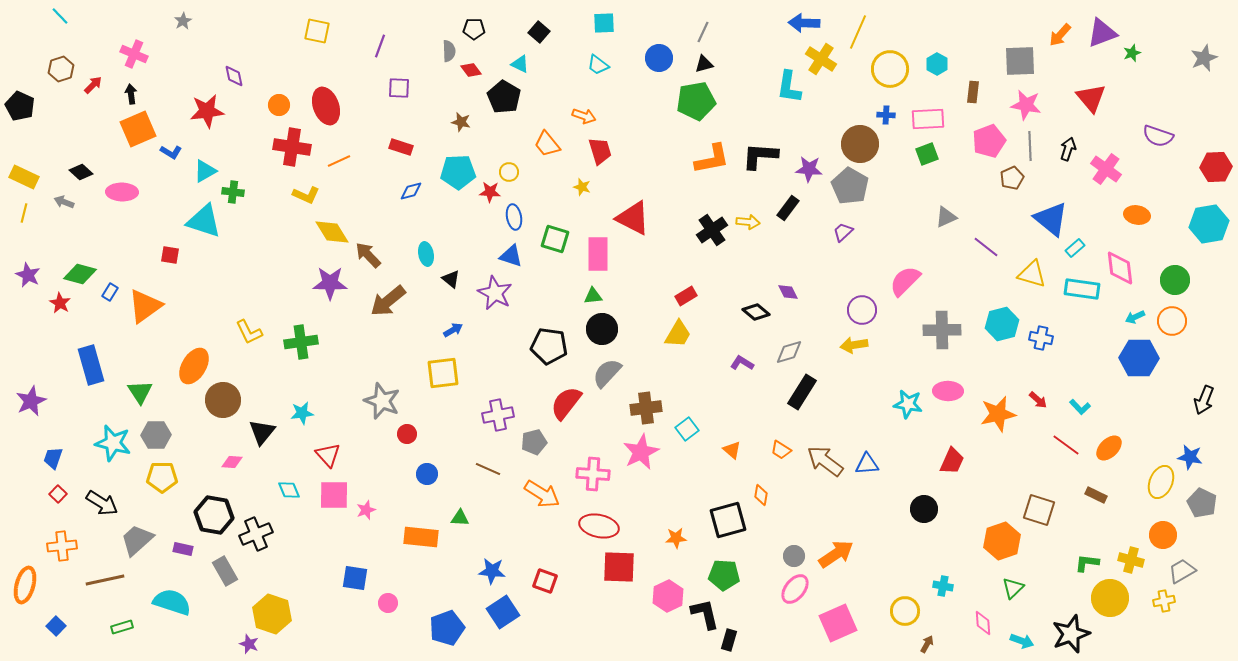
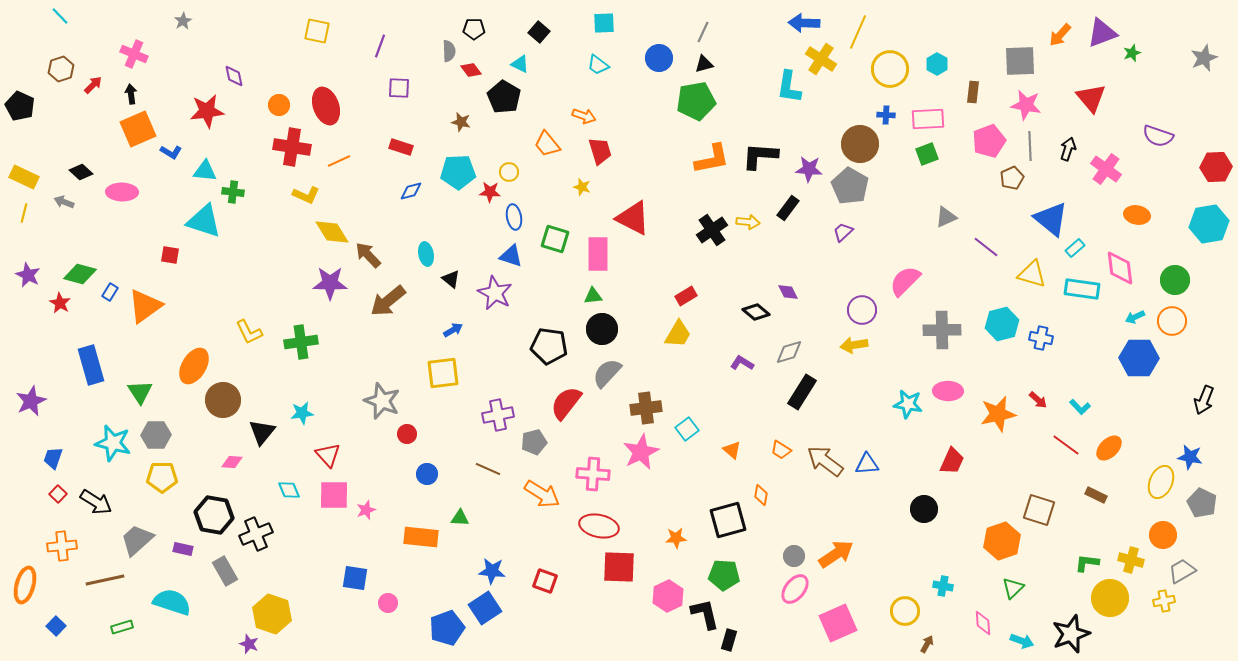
cyan triangle at (205, 171): rotated 35 degrees clockwise
black arrow at (102, 503): moved 6 px left, 1 px up
blue square at (503, 612): moved 18 px left, 4 px up
